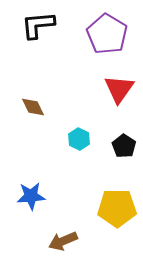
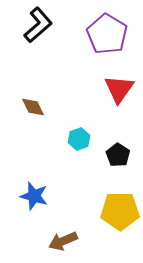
black L-shape: rotated 144 degrees clockwise
cyan hexagon: rotated 15 degrees clockwise
black pentagon: moved 6 px left, 9 px down
blue star: moved 3 px right; rotated 20 degrees clockwise
yellow pentagon: moved 3 px right, 3 px down
